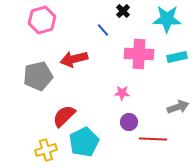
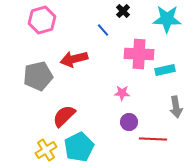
cyan rectangle: moved 12 px left, 13 px down
gray arrow: moved 2 px left; rotated 100 degrees clockwise
cyan pentagon: moved 5 px left, 5 px down
yellow cross: rotated 15 degrees counterclockwise
